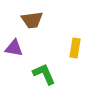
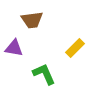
yellow rectangle: rotated 36 degrees clockwise
